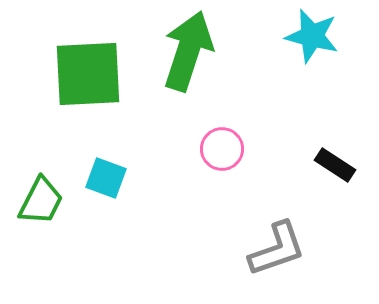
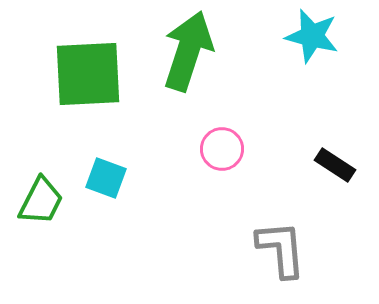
gray L-shape: moved 4 px right; rotated 76 degrees counterclockwise
